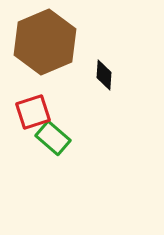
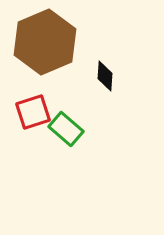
black diamond: moved 1 px right, 1 px down
green rectangle: moved 13 px right, 9 px up
